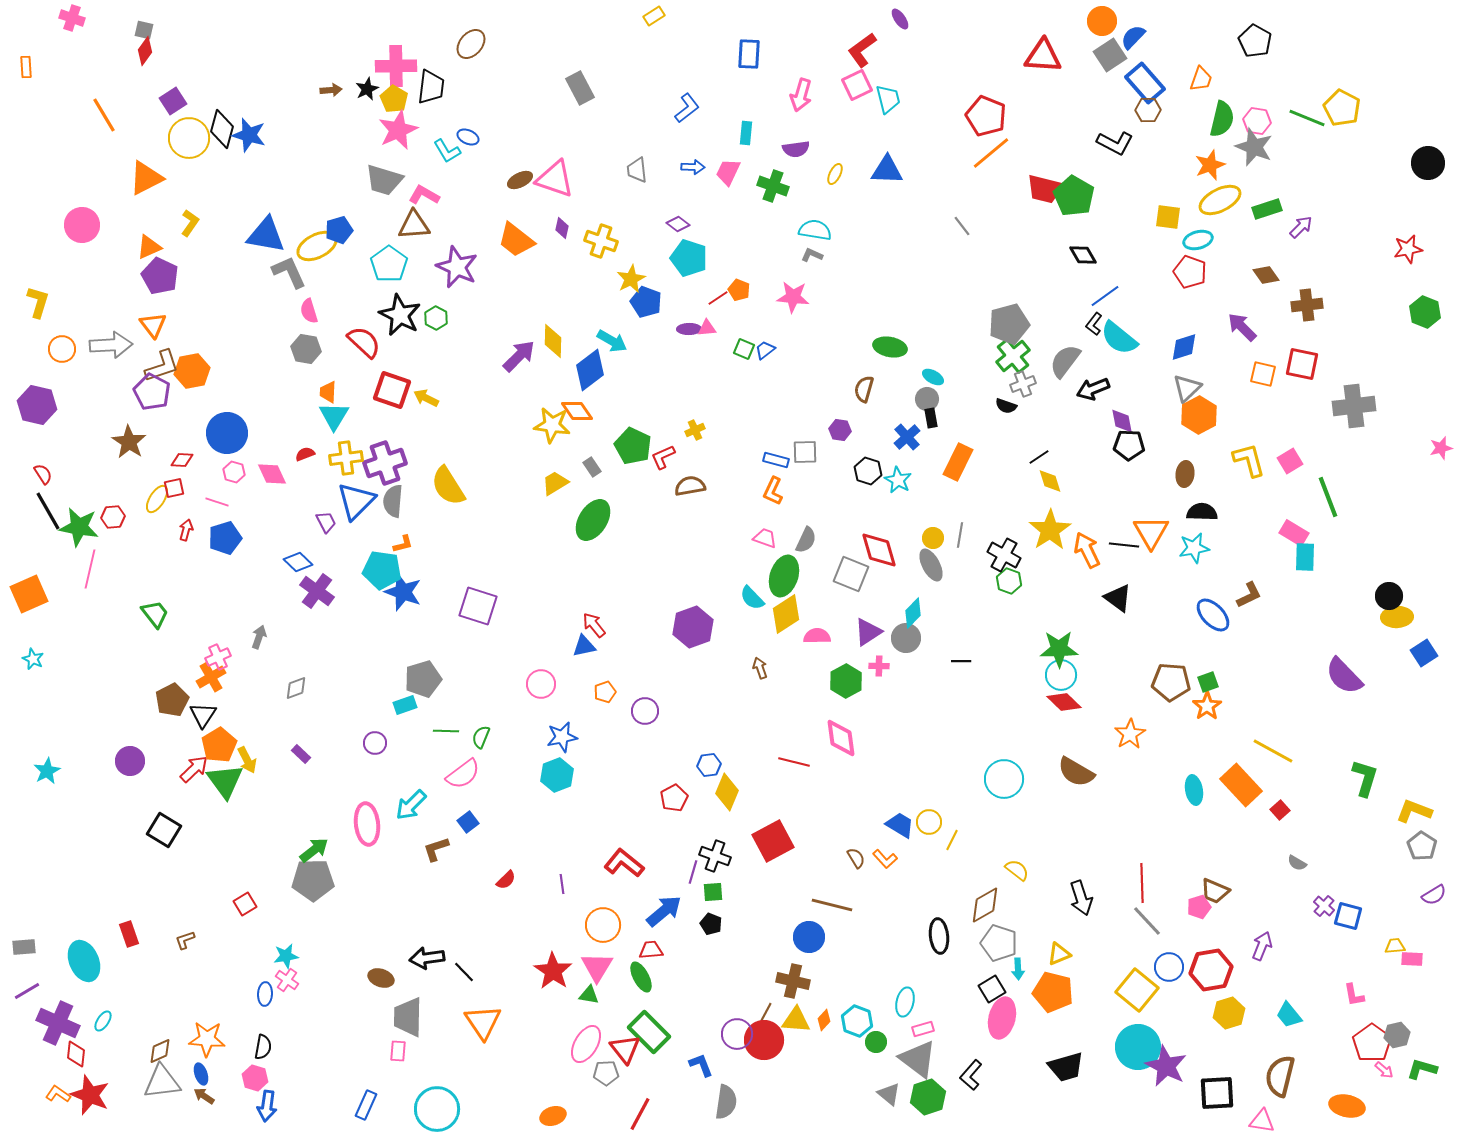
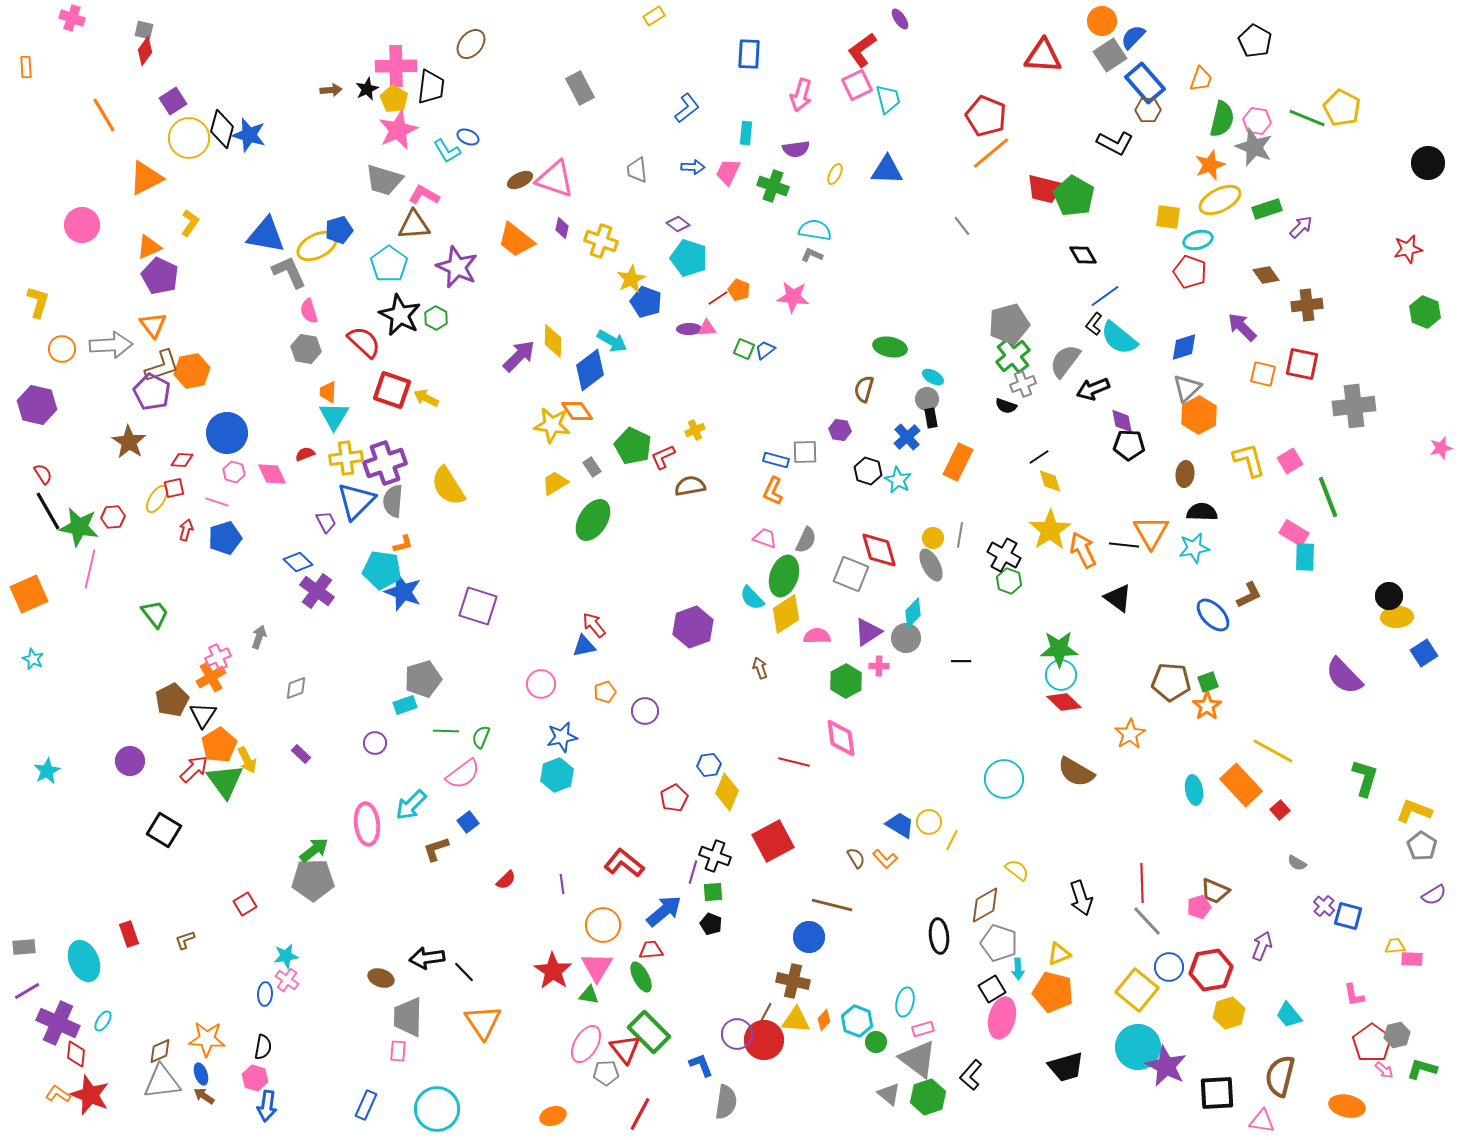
orange arrow at (1087, 550): moved 4 px left
